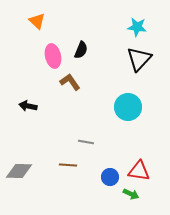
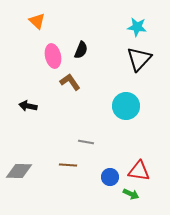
cyan circle: moved 2 px left, 1 px up
